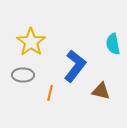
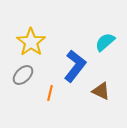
cyan semicircle: moved 8 px left, 2 px up; rotated 60 degrees clockwise
gray ellipse: rotated 45 degrees counterclockwise
brown triangle: rotated 12 degrees clockwise
